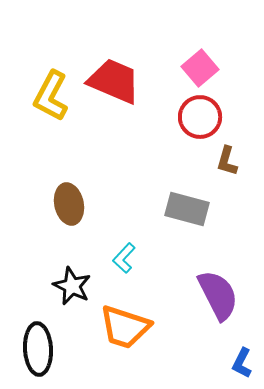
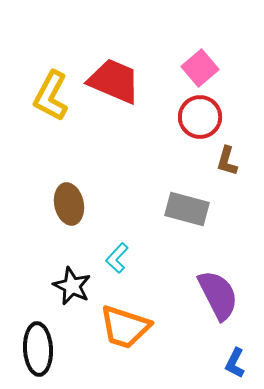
cyan L-shape: moved 7 px left
blue L-shape: moved 7 px left
